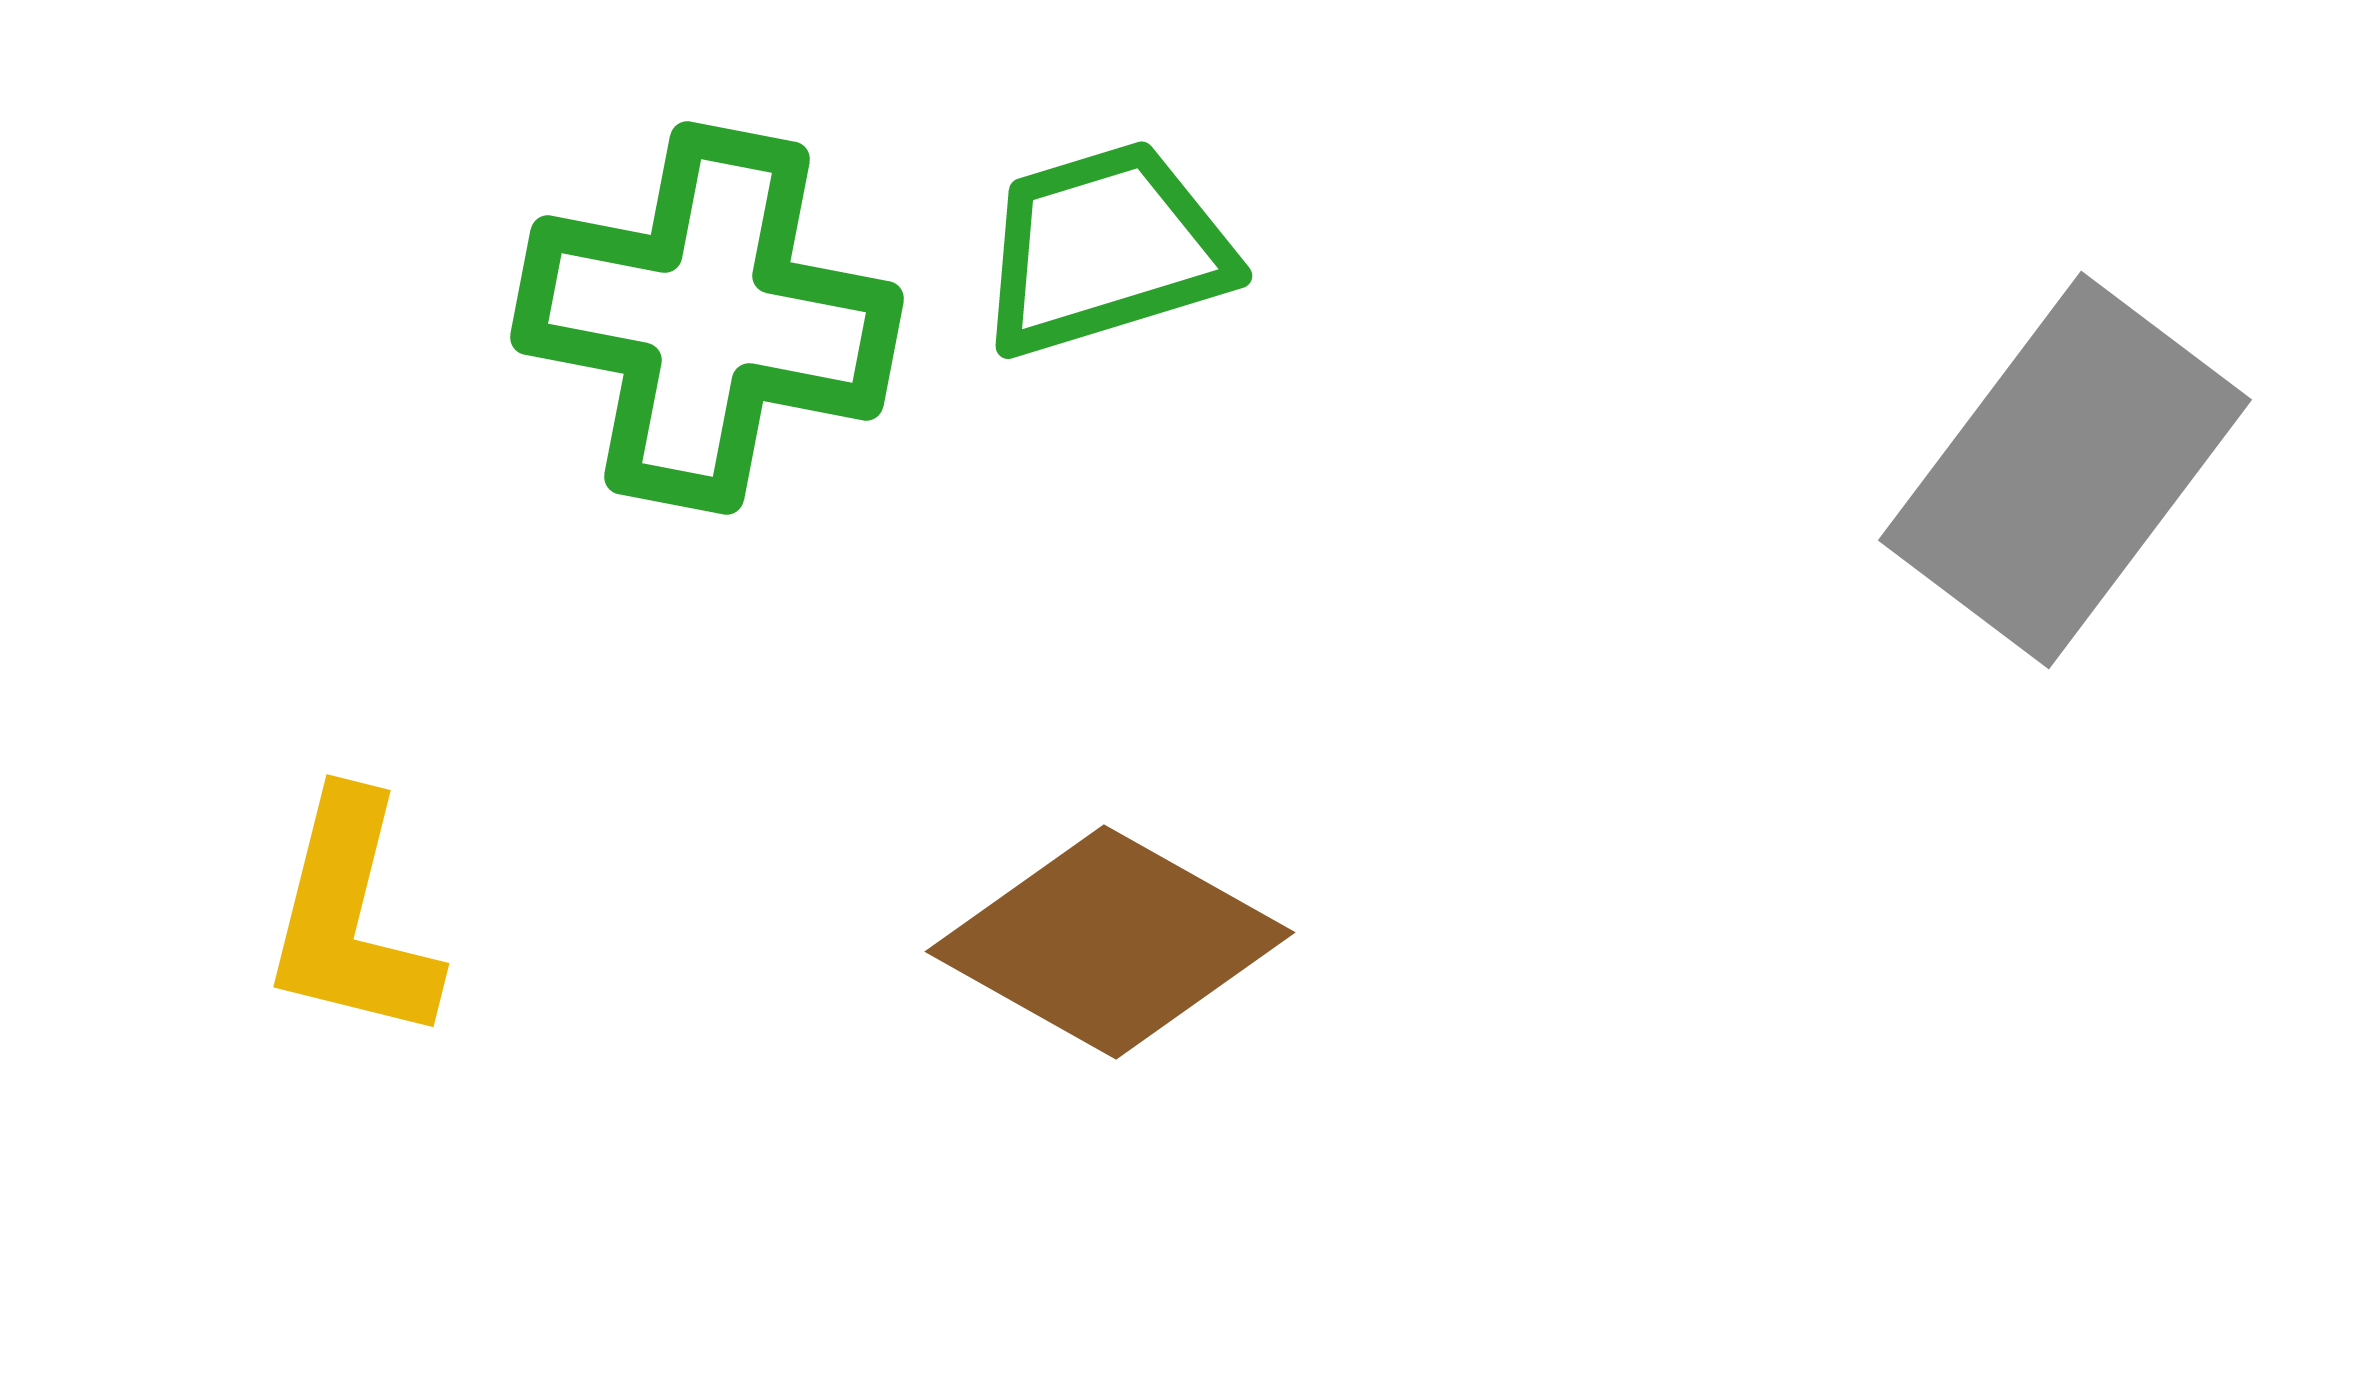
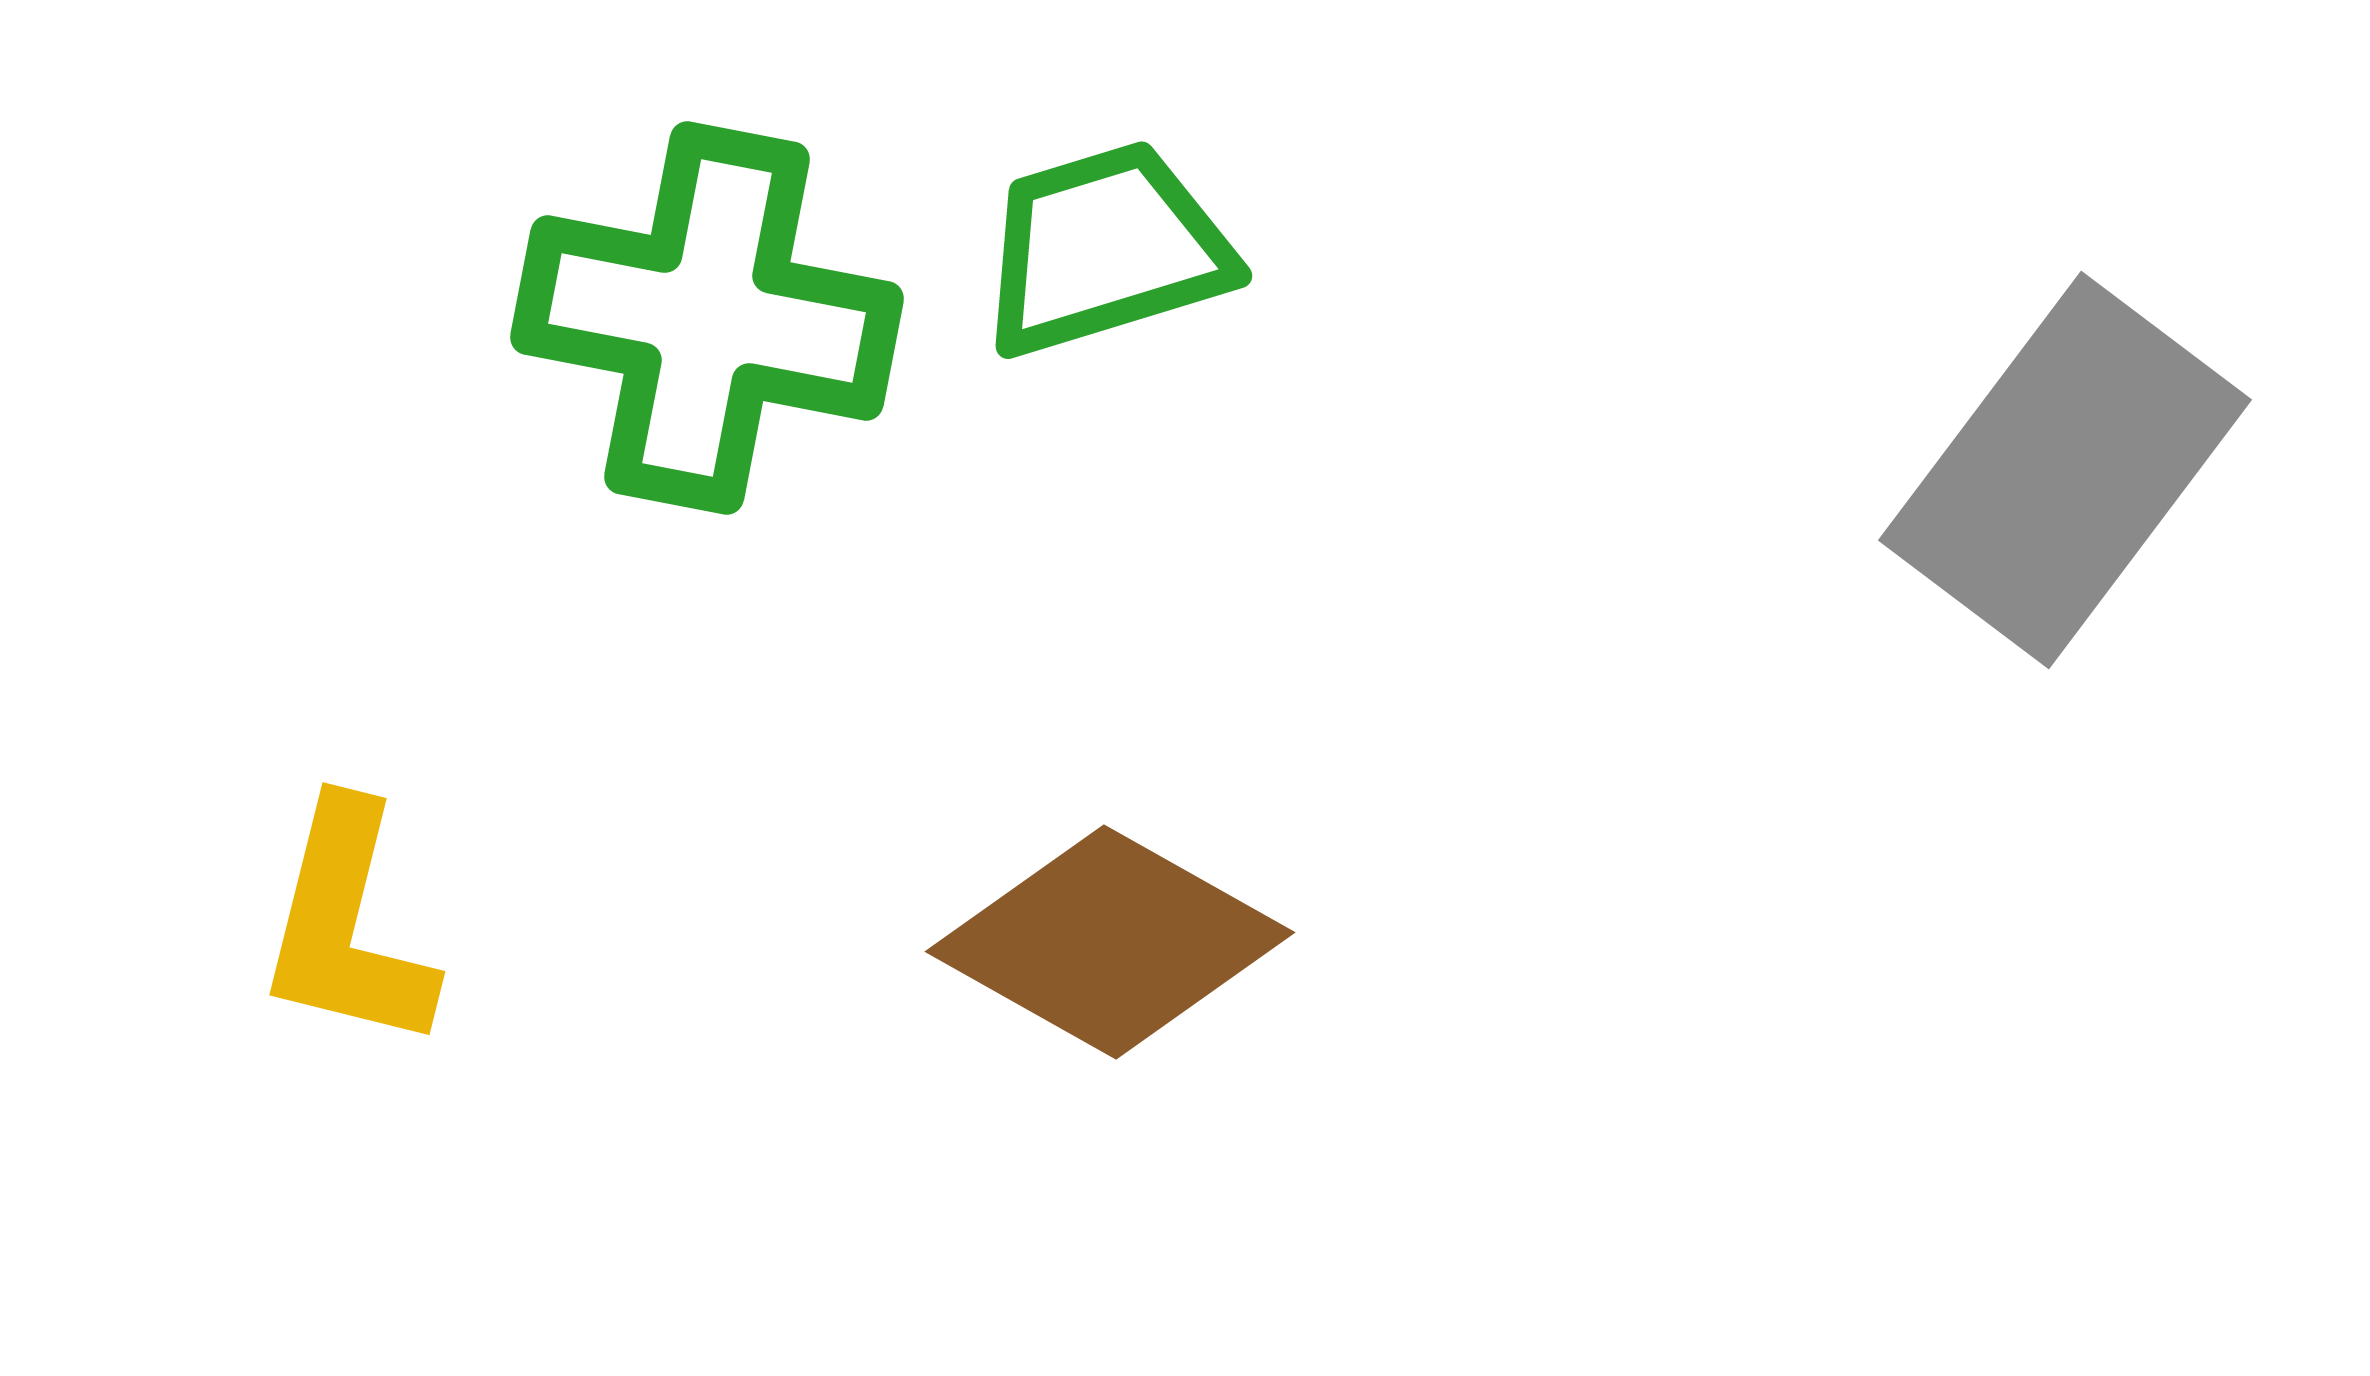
yellow L-shape: moved 4 px left, 8 px down
